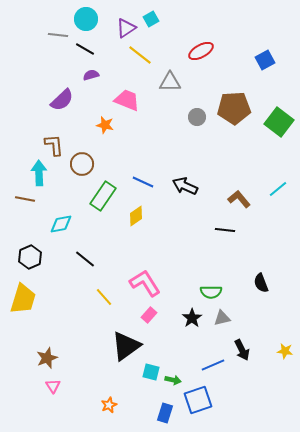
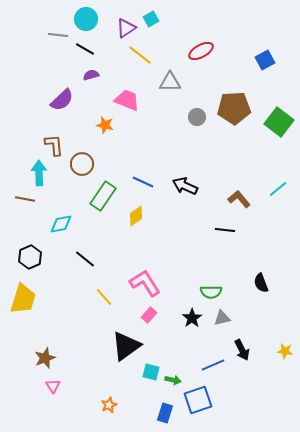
brown star at (47, 358): moved 2 px left
